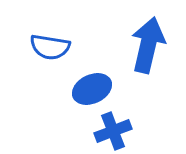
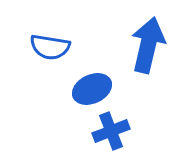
blue cross: moved 2 px left
